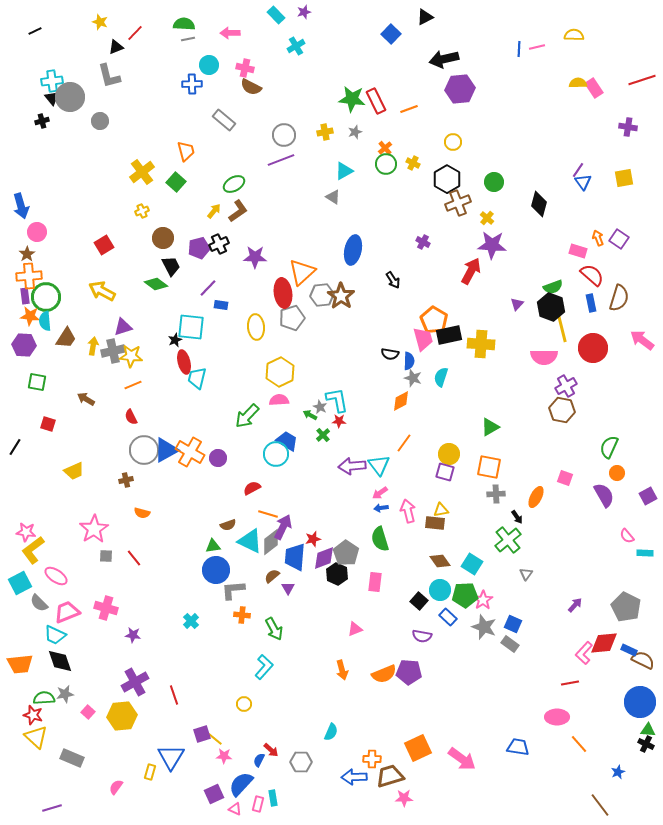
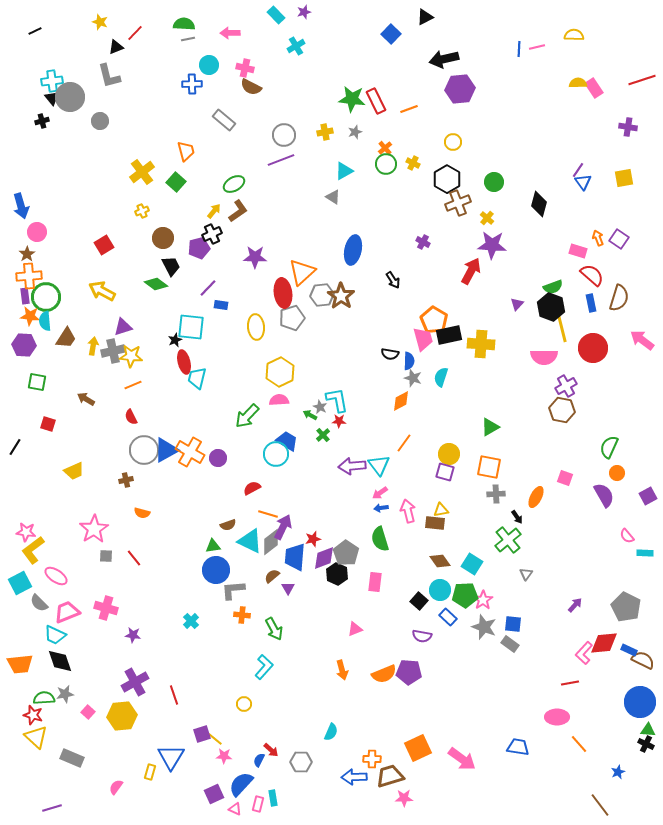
black cross at (219, 244): moved 7 px left, 10 px up
blue square at (513, 624): rotated 18 degrees counterclockwise
